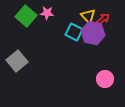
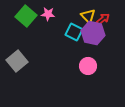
pink star: moved 1 px right, 1 px down
pink circle: moved 17 px left, 13 px up
